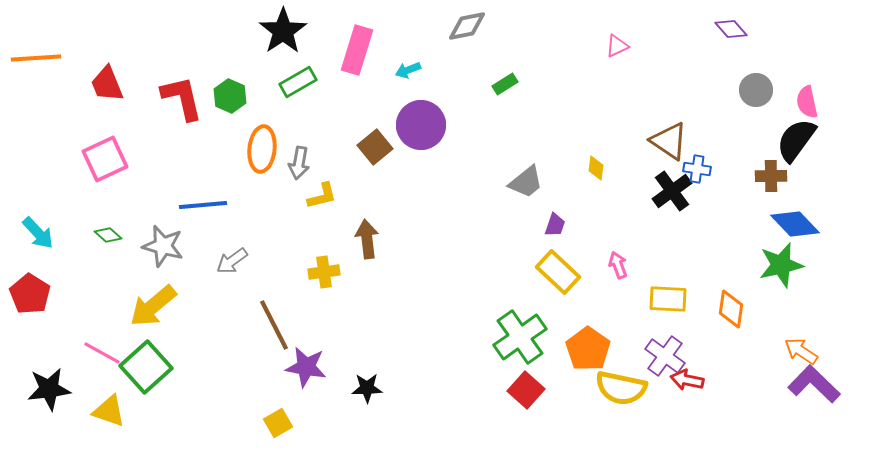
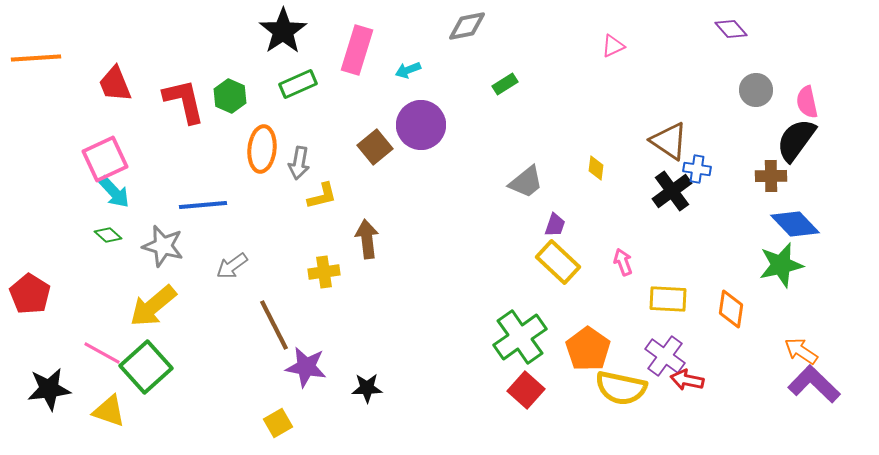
pink triangle at (617, 46): moved 4 px left
green rectangle at (298, 82): moved 2 px down; rotated 6 degrees clockwise
red trapezoid at (107, 84): moved 8 px right
red L-shape at (182, 98): moved 2 px right, 3 px down
cyan arrow at (38, 233): moved 76 px right, 41 px up
gray arrow at (232, 261): moved 5 px down
pink arrow at (618, 265): moved 5 px right, 3 px up
yellow rectangle at (558, 272): moved 10 px up
